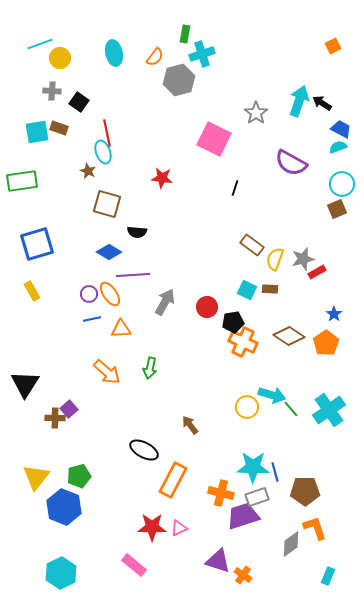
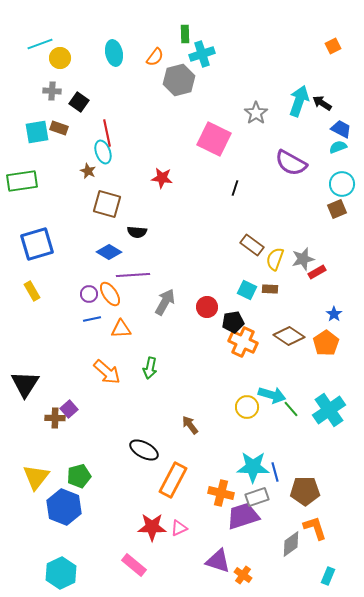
green rectangle at (185, 34): rotated 12 degrees counterclockwise
